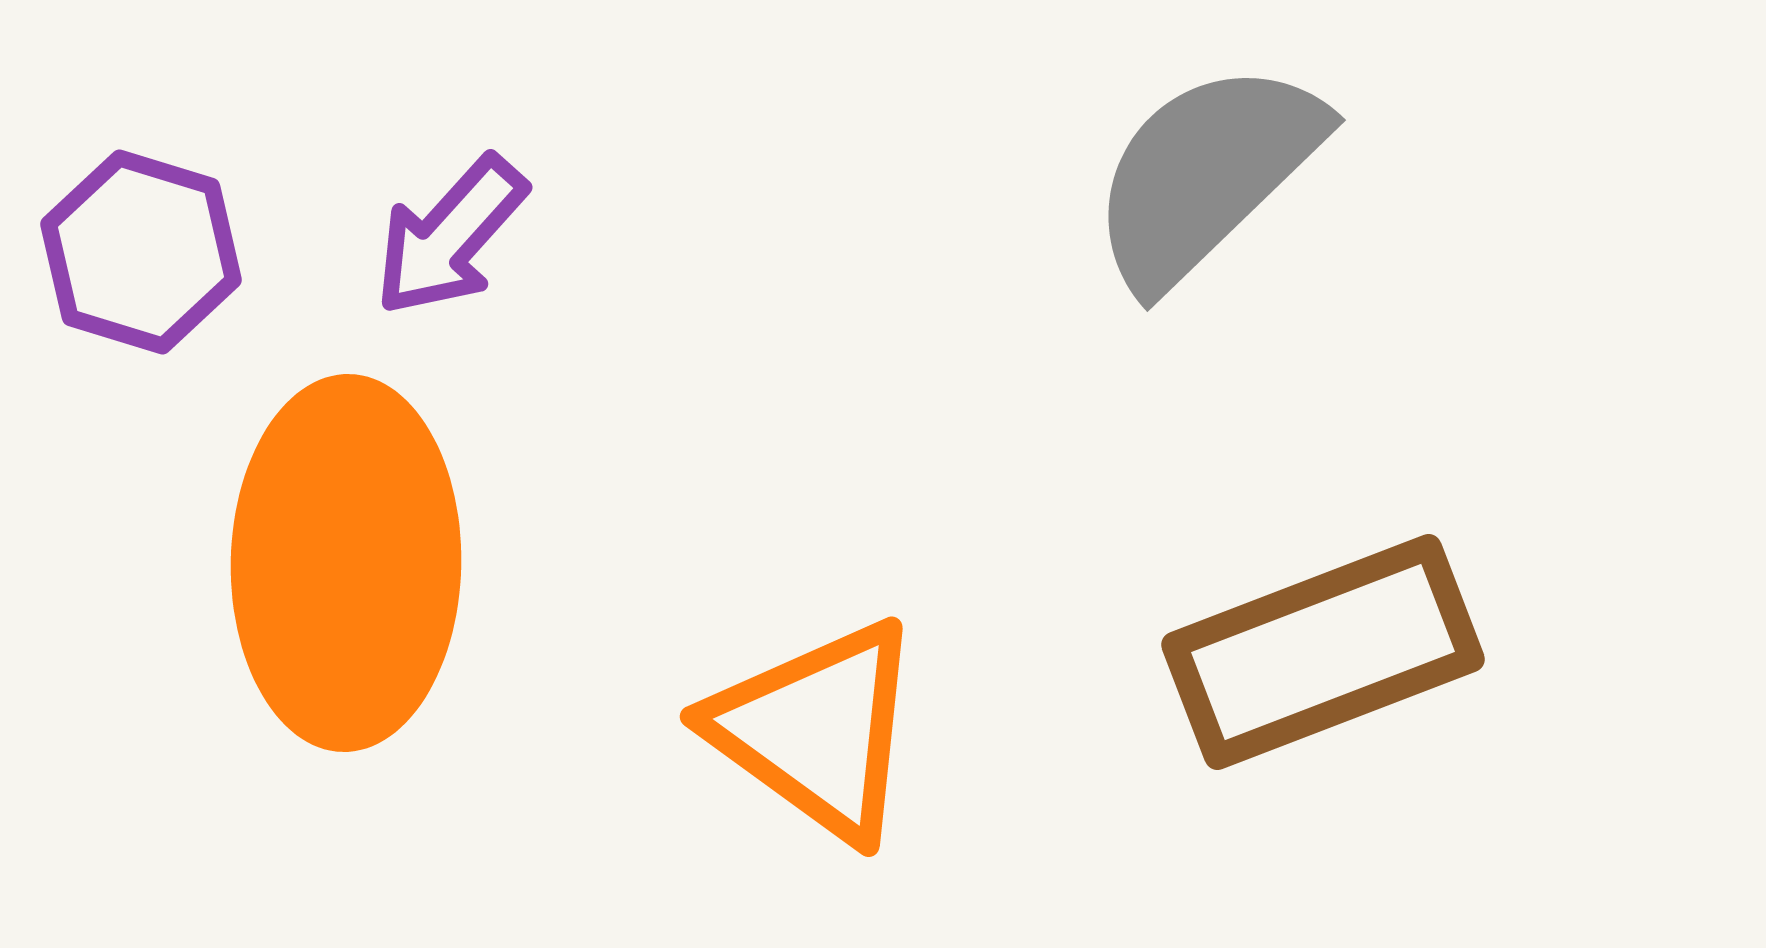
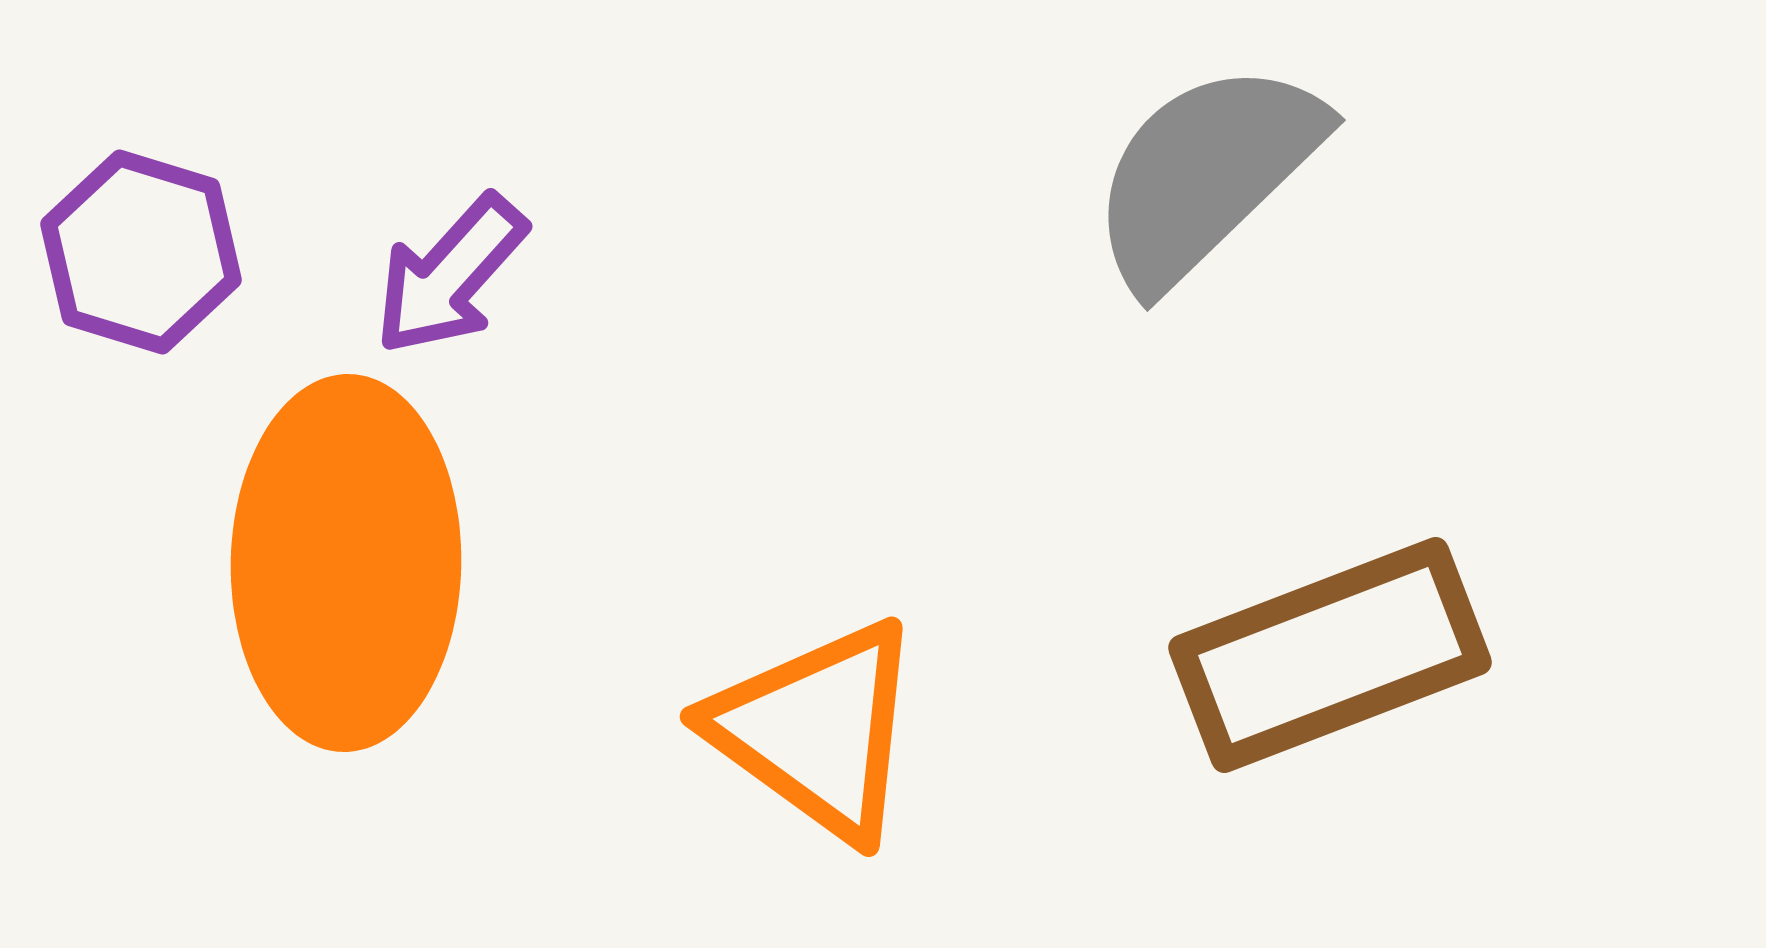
purple arrow: moved 39 px down
brown rectangle: moved 7 px right, 3 px down
